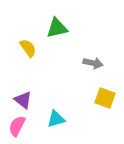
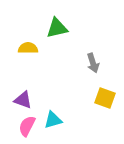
yellow semicircle: rotated 54 degrees counterclockwise
gray arrow: rotated 60 degrees clockwise
purple triangle: rotated 18 degrees counterclockwise
cyan triangle: moved 3 px left, 1 px down
pink semicircle: moved 10 px right
